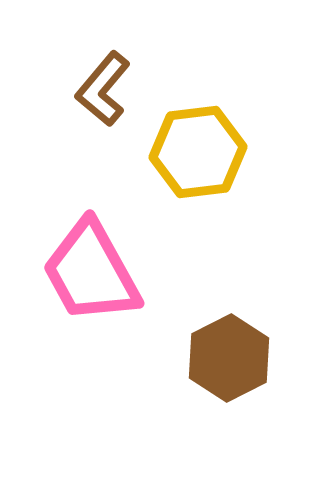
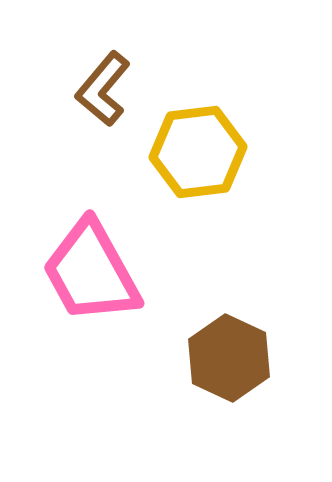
brown hexagon: rotated 8 degrees counterclockwise
